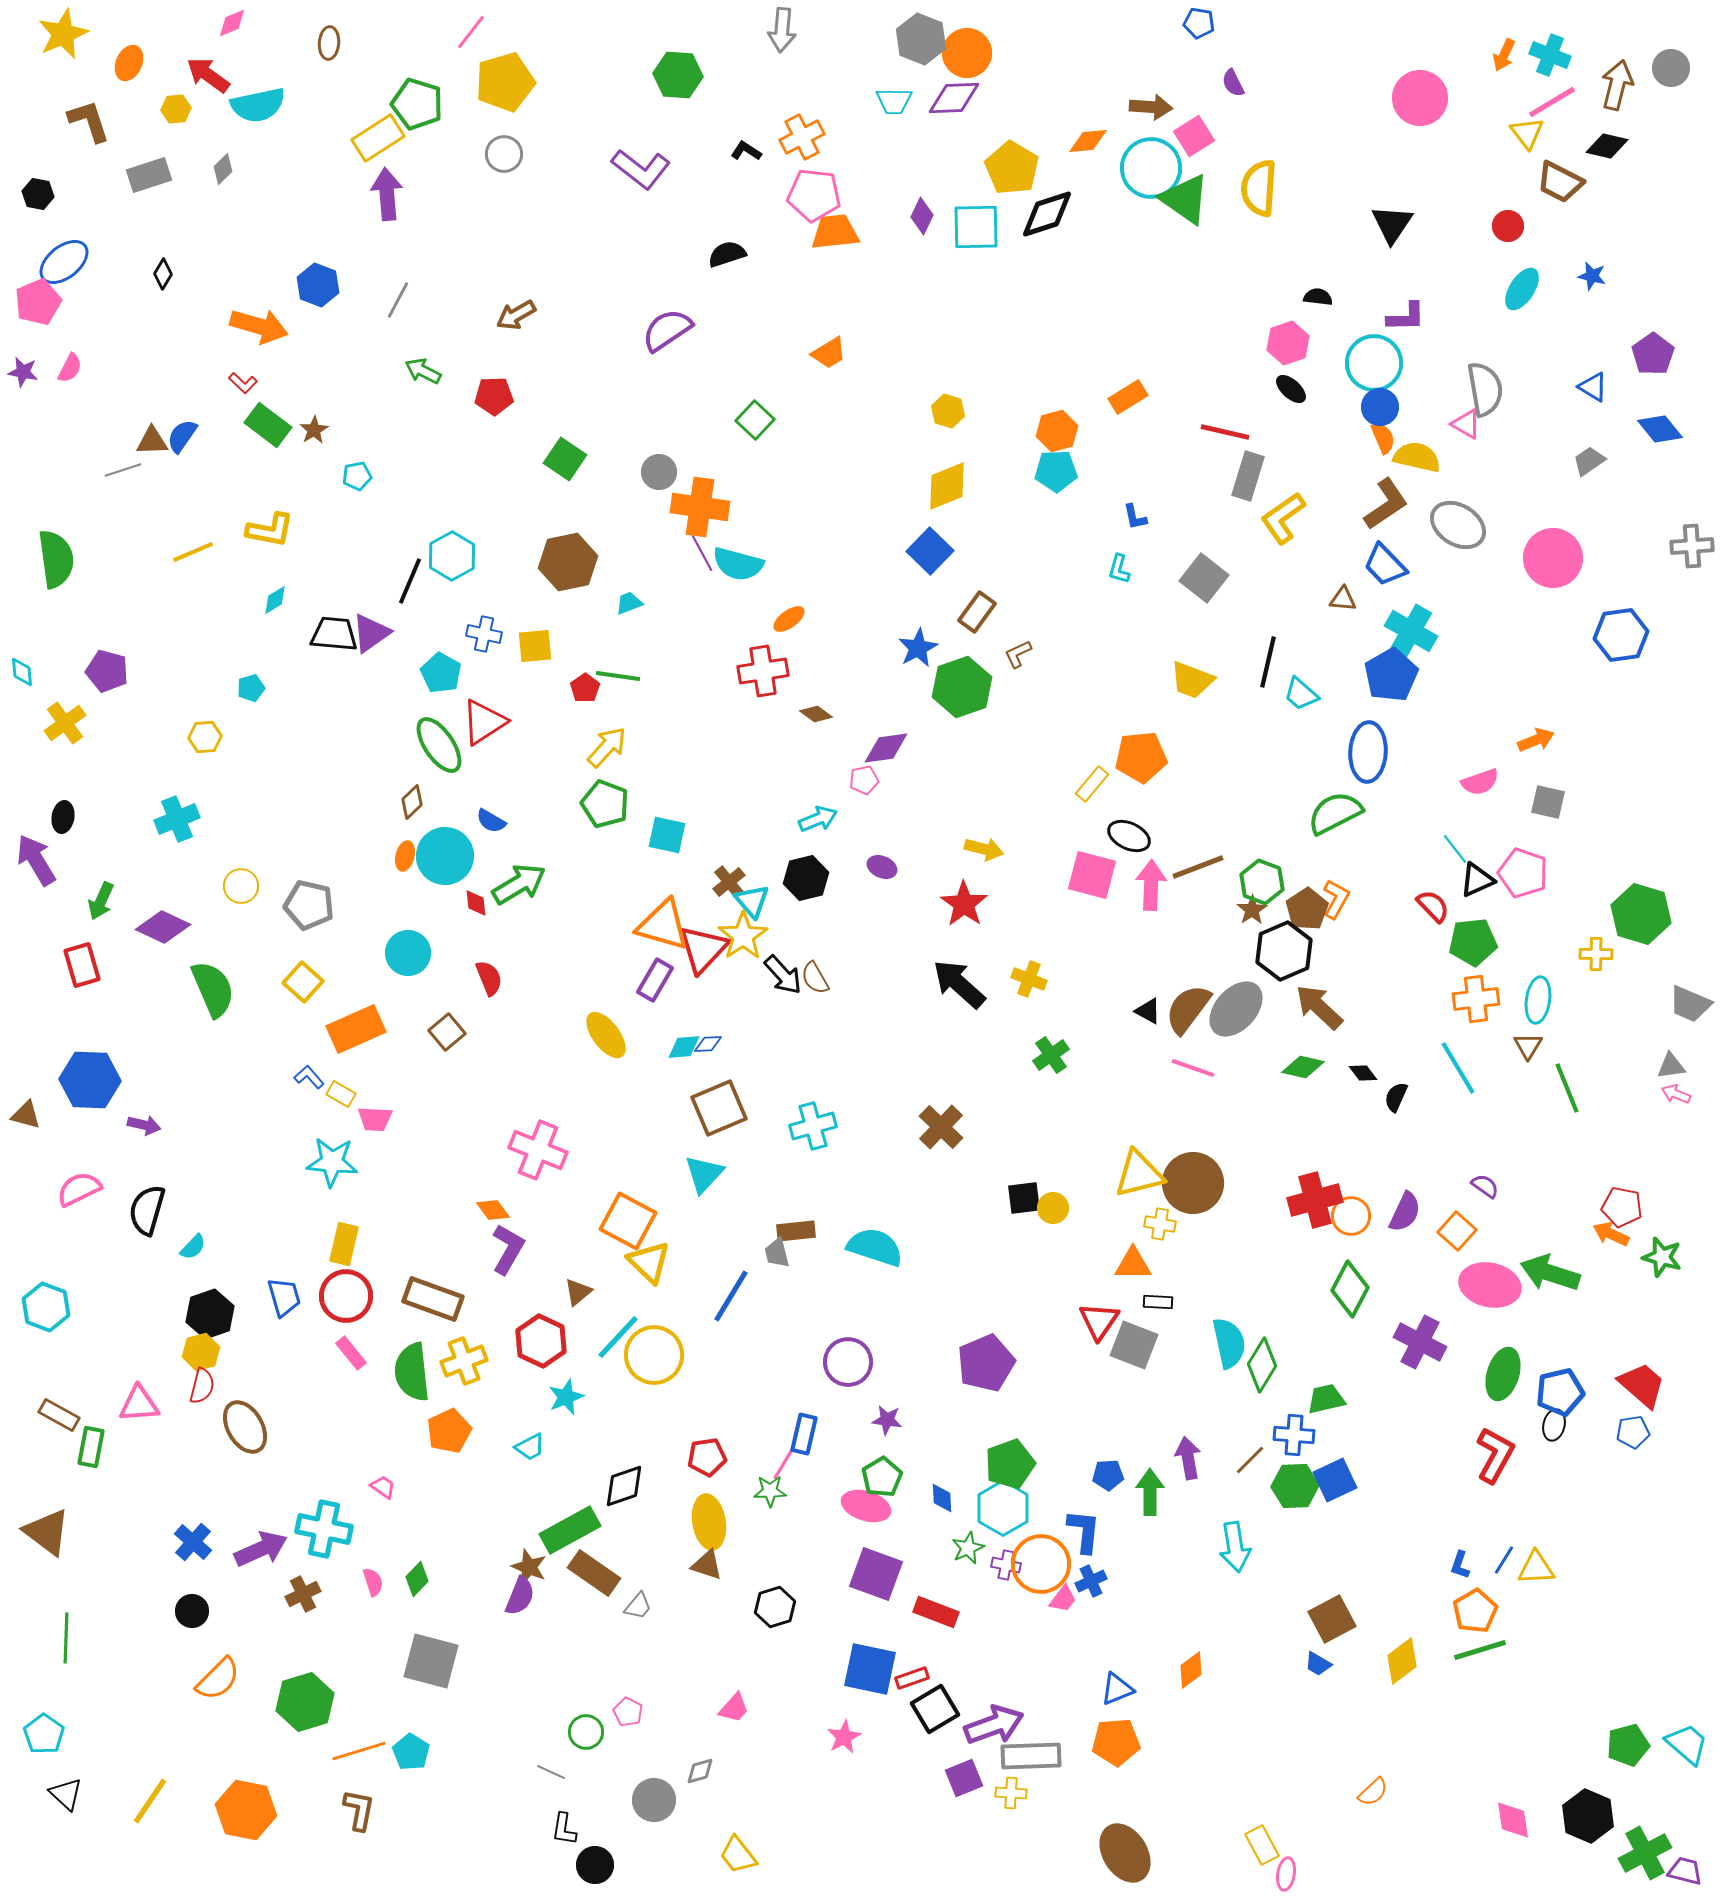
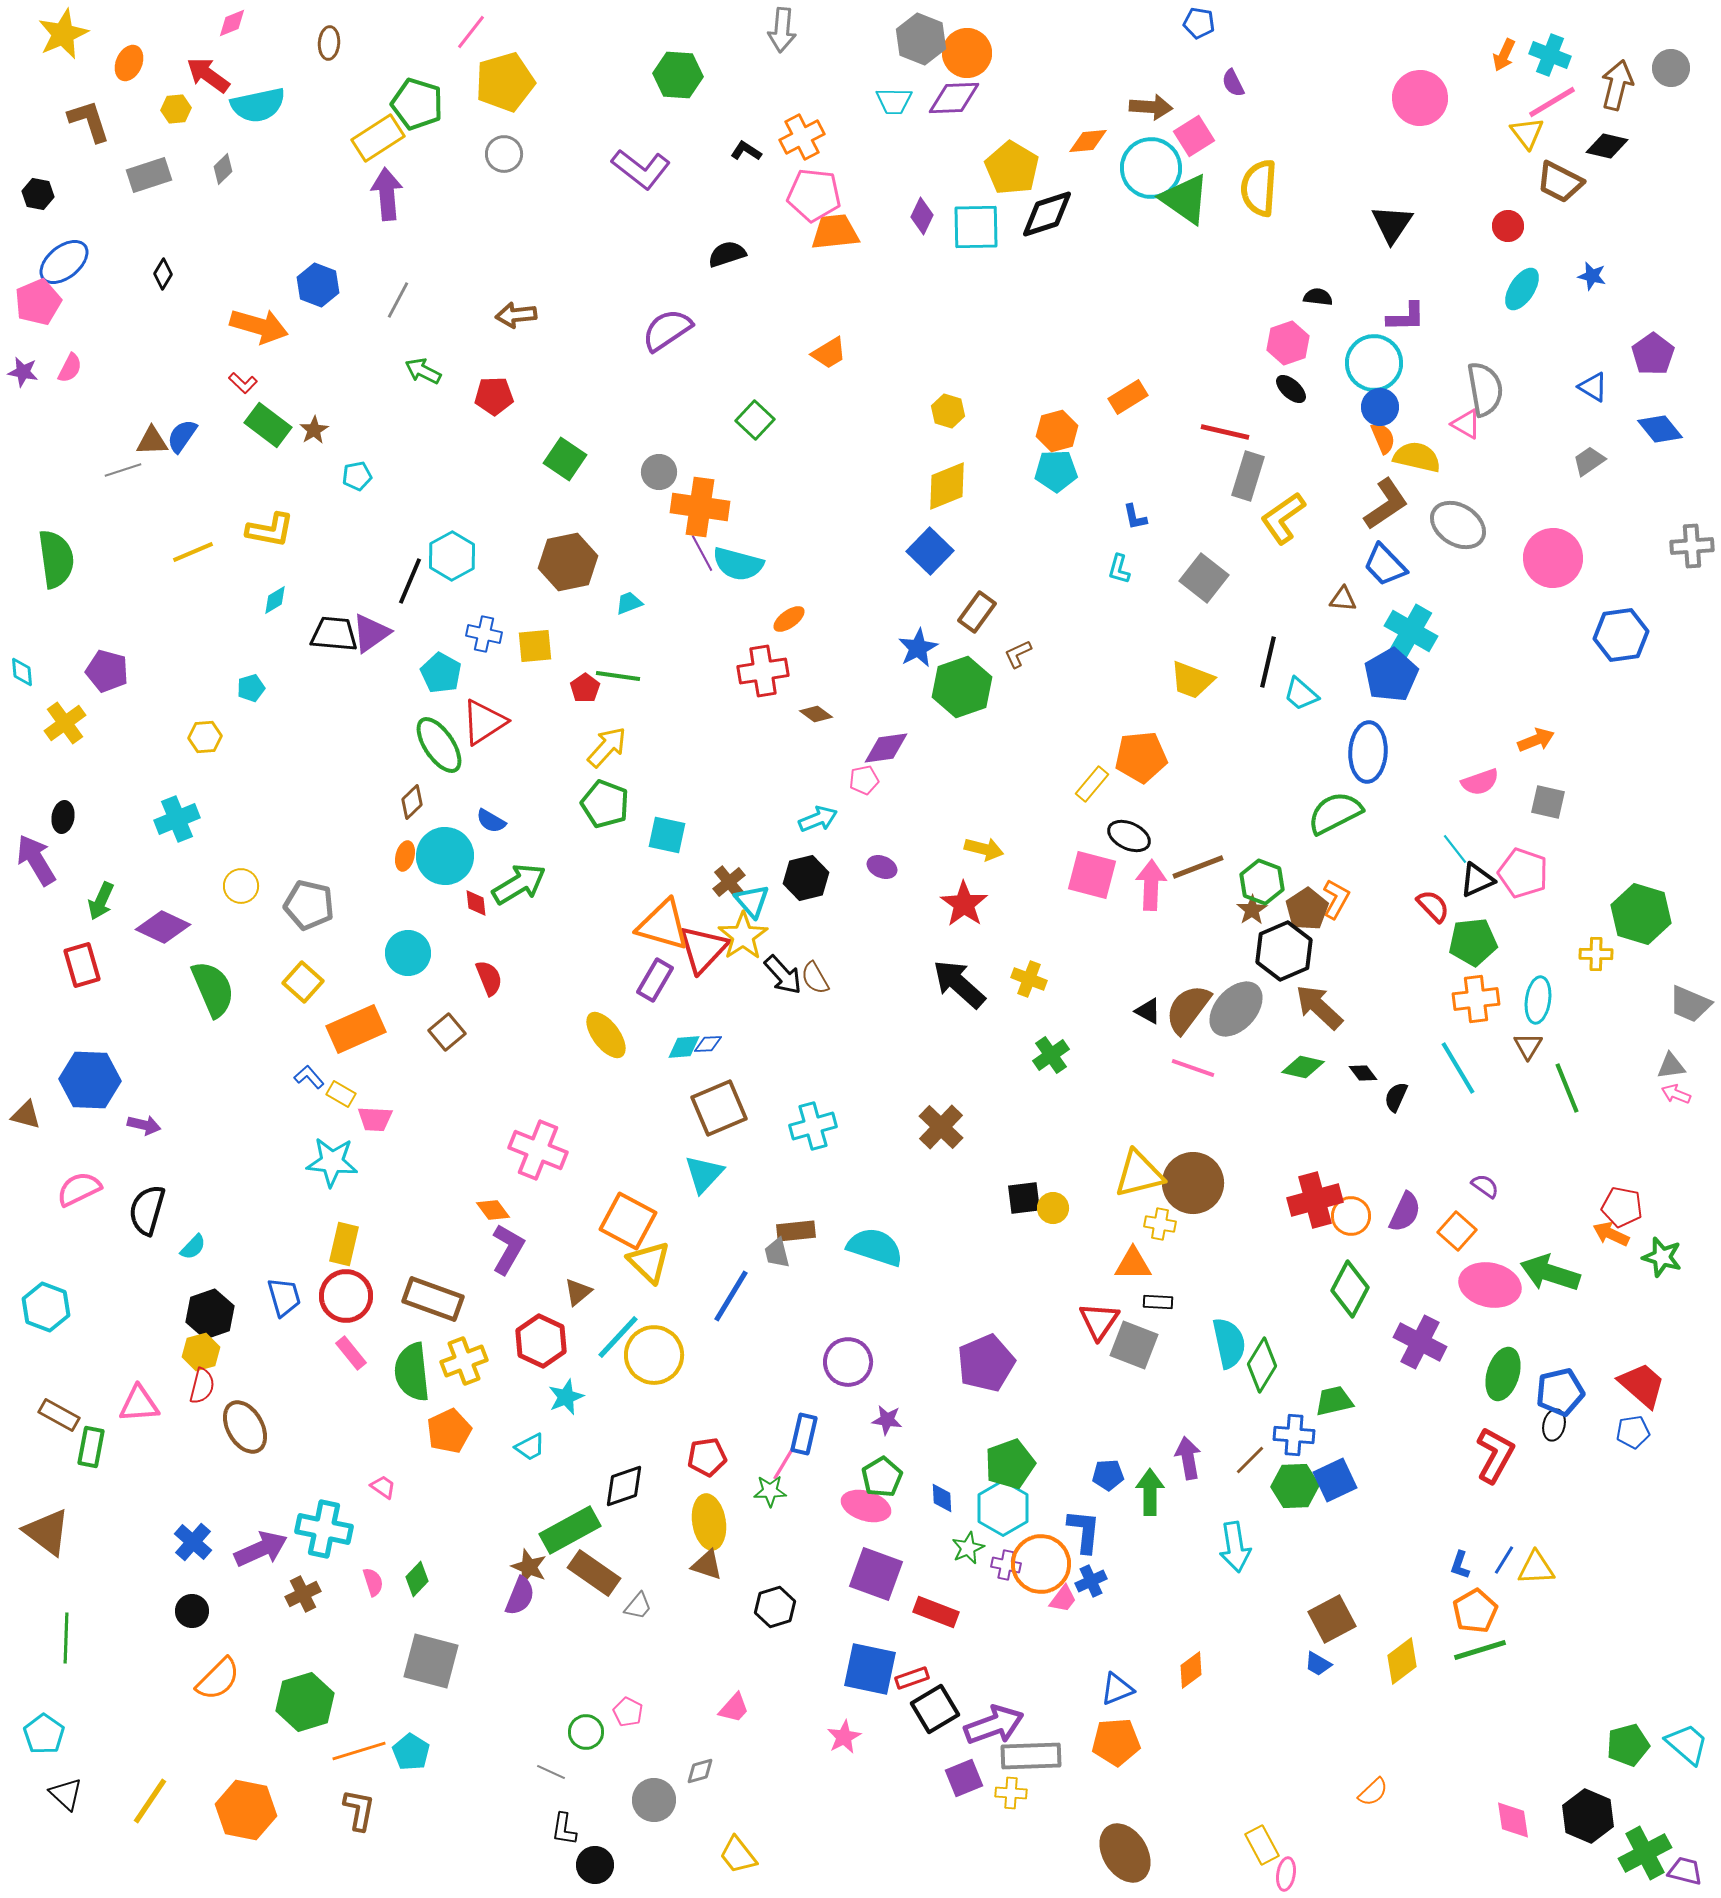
brown arrow at (516, 315): rotated 24 degrees clockwise
green trapezoid at (1326, 1399): moved 8 px right, 2 px down
